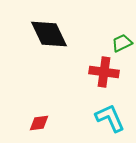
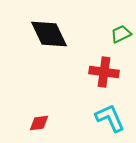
green trapezoid: moved 1 px left, 9 px up
